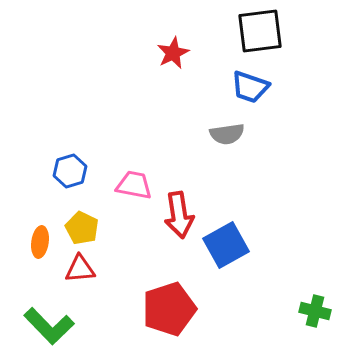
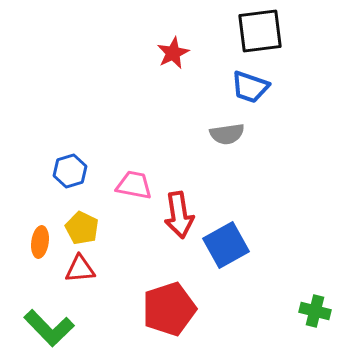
green L-shape: moved 2 px down
